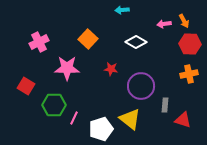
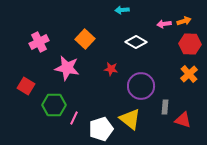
orange arrow: rotated 80 degrees counterclockwise
orange square: moved 3 px left
pink star: rotated 10 degrees clockwise
orange cross: rotated 30 degrees counterclockwise
gray rectangle: moved 2 px down
